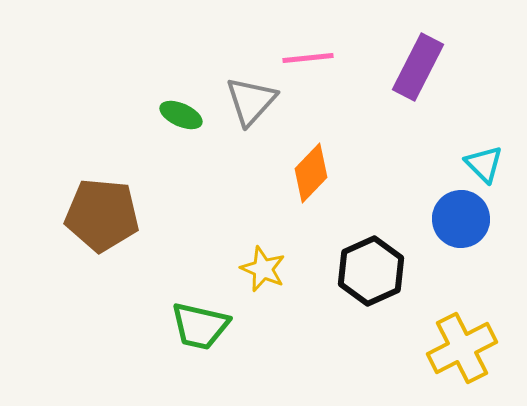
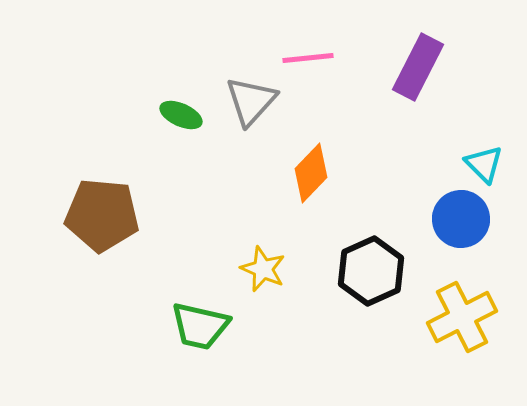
yellow cross: moved 31 px up
